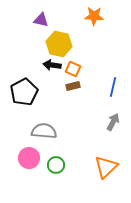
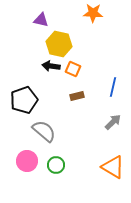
orange star: moved 1 px left, 3 px up
black arrow: moved 1 px left, 1 px down
brown rectangle: moved 4 px right, 10 px down
black pentagon: moved 8 px down; rotated 8 degrees clockwise
gray arrow: rotated 18 degrees clockwise
gray semicircle: rotated 35 degrees clockwise
pink circle: moved 2 px left, 3 px down
orange triangle: moved 7 px right; rotated 45 degrees counterclockwise
